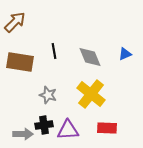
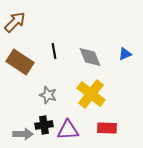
brown rectangle: rotated 24 degrees clockwise
